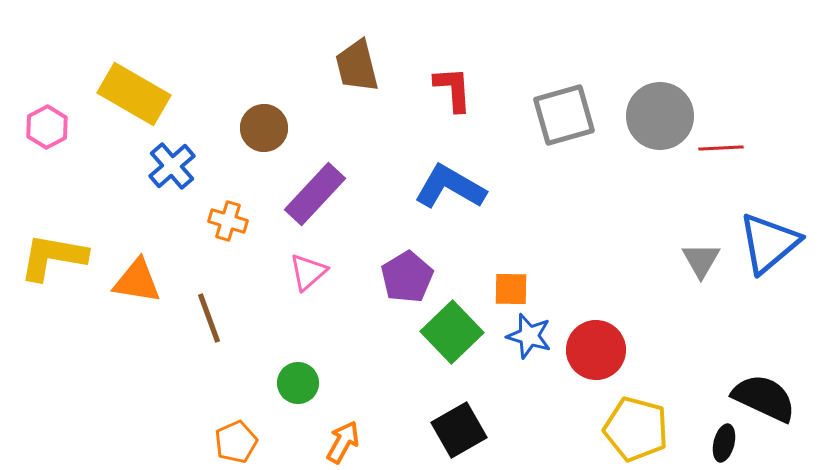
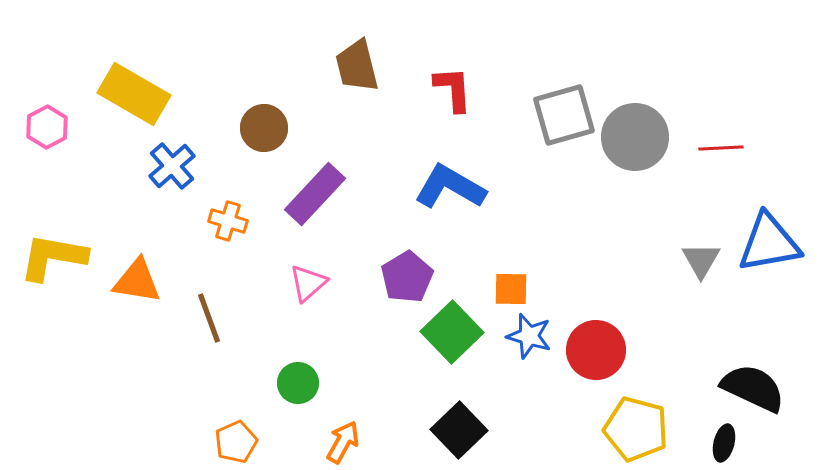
gray circle: moved 25 px left, 21 px down
blue triangle: rotated 30 degrees clockwise
pink triangle: moved 11 px down
black semicircle: moved 11 px left, 10 px up
black square: rotated 14 degrees counterclockwise
